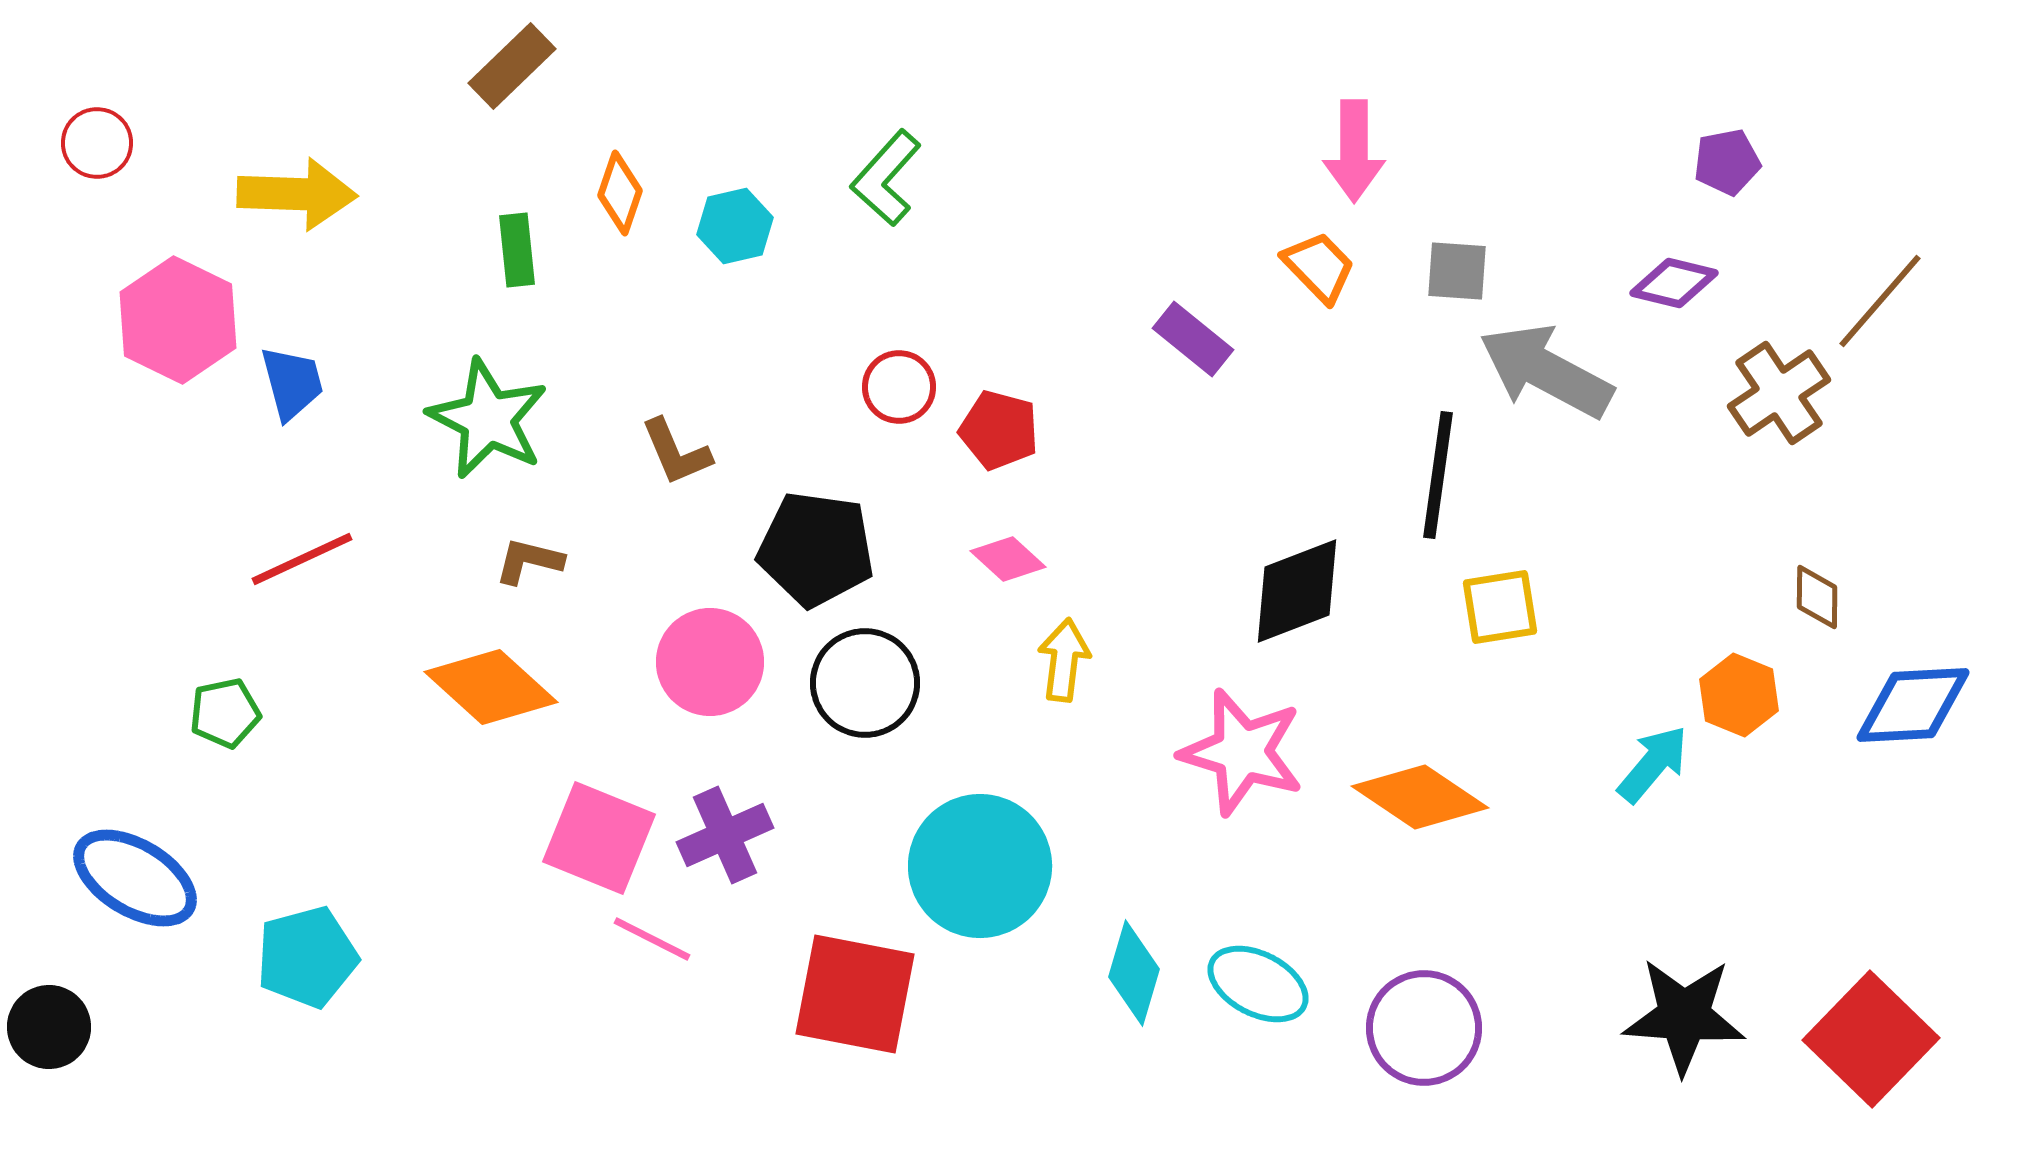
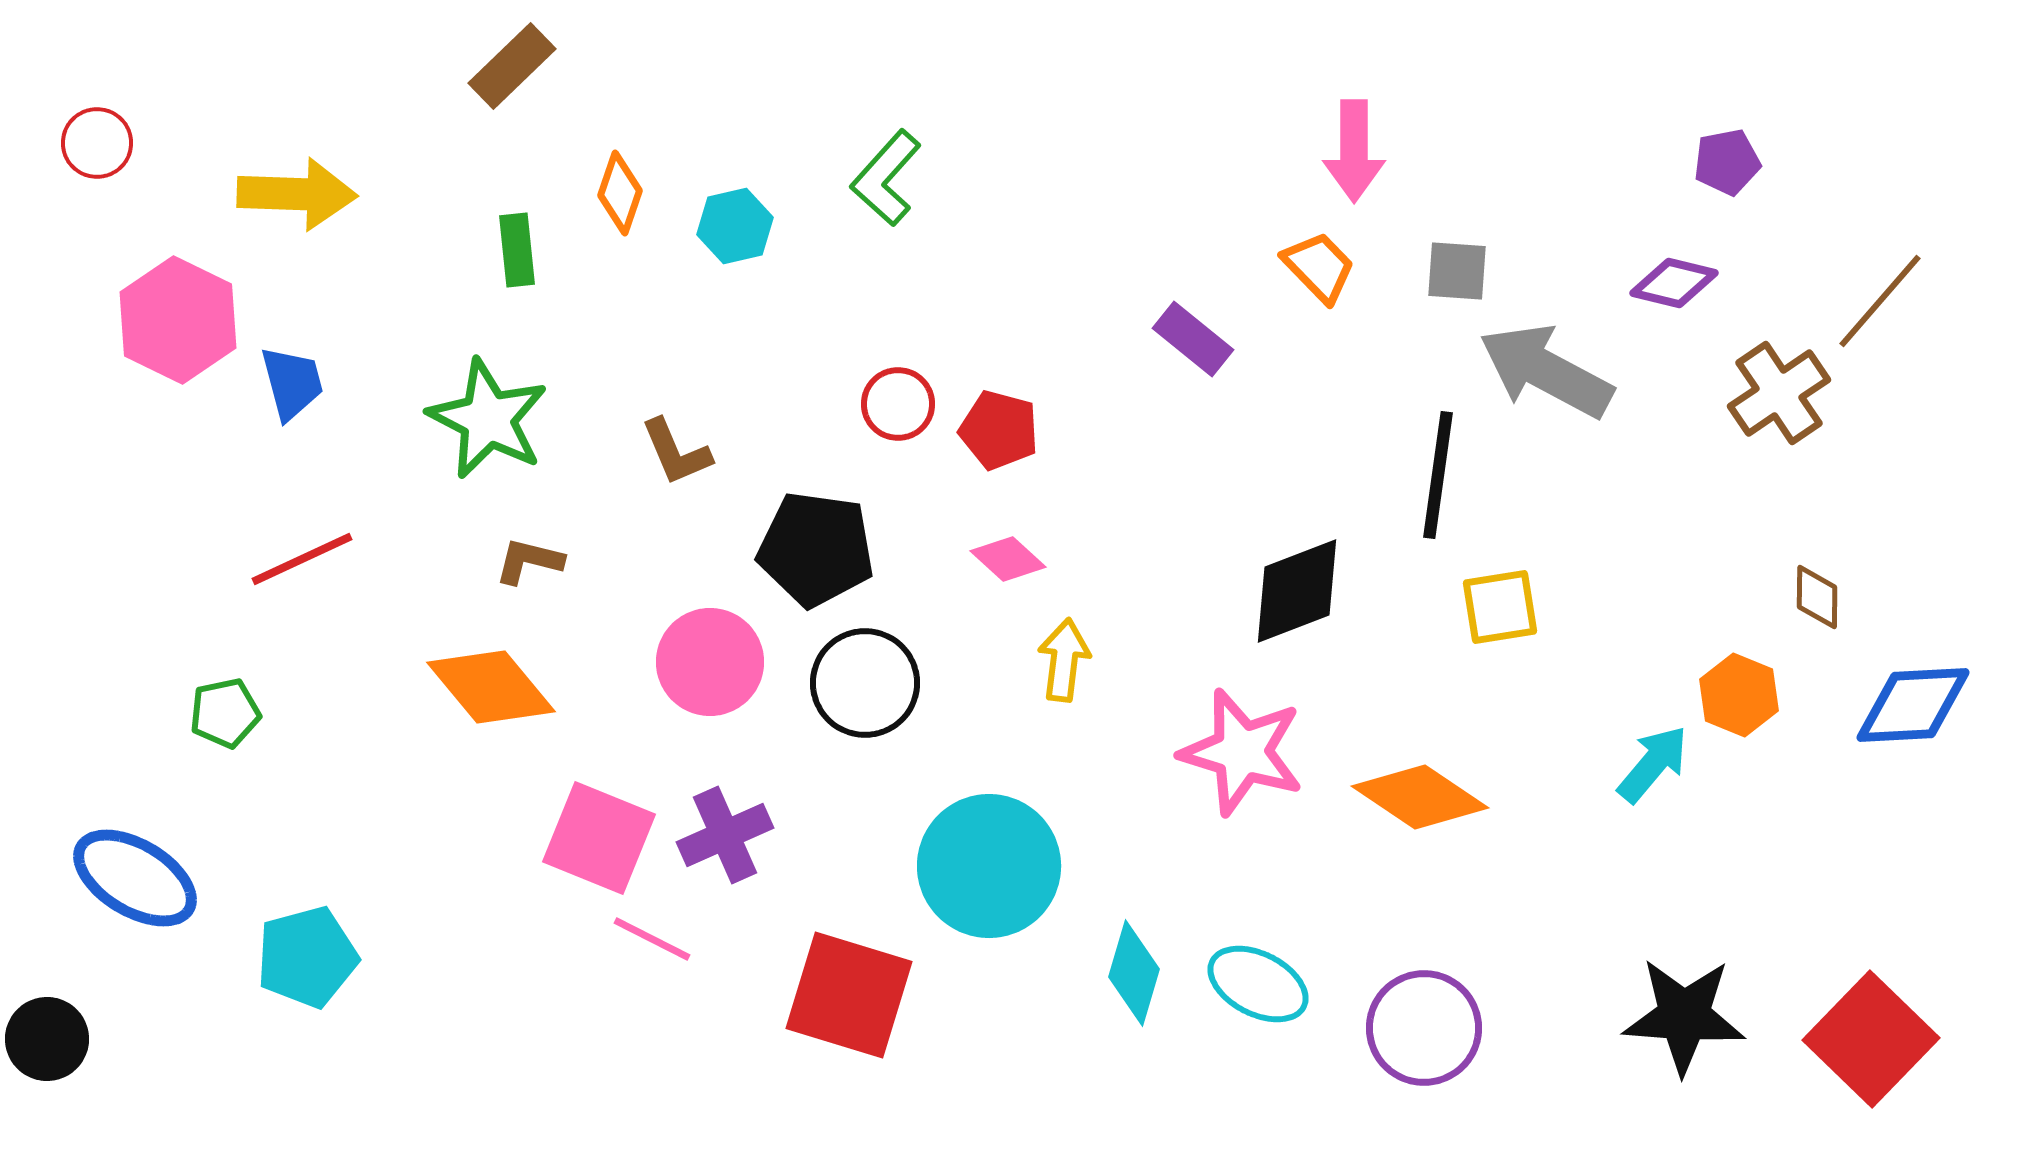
red circle at (899, 387): moved 1 px left, 17 px down
orange diamond at (491, 687): rotated 8 degrees clockwise
cyan circle at (980, 866): moved 9 px right
red square at (855, 994): moved 6 px left, 1 px down; rotated 6 degrees clockwise
black circle at (49, 1027): moved 2 px left, 12 px down
